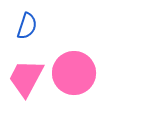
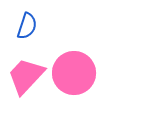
pink trapezoid: moved 2 px up; rotated 15 degrees clockwise
